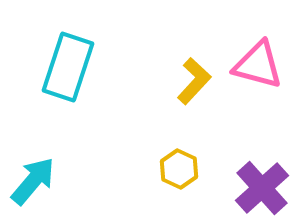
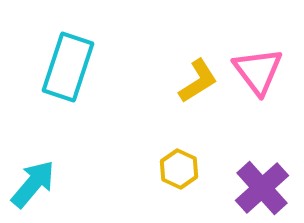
pink triangle: moved 6 px down; rotated 38 degrees clockwise
yellow L-shape: moved 4 px right; rotated 15 degrees clockwise
cyan arrow: moved 3 px down
